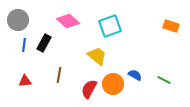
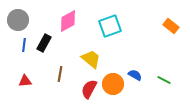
pink diamond: rotated 70 degrees counterclockwise
orange rectangle: rotated 21 degrees clockwise
yellow trapezoid: moved 6 px left, 3 px down
brown line: moved 1 px right, 1 px up
